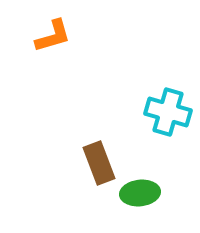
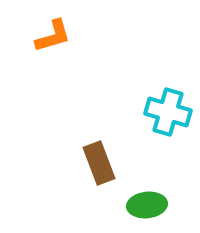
green ellipse: moved 7 px right, 12 px down
